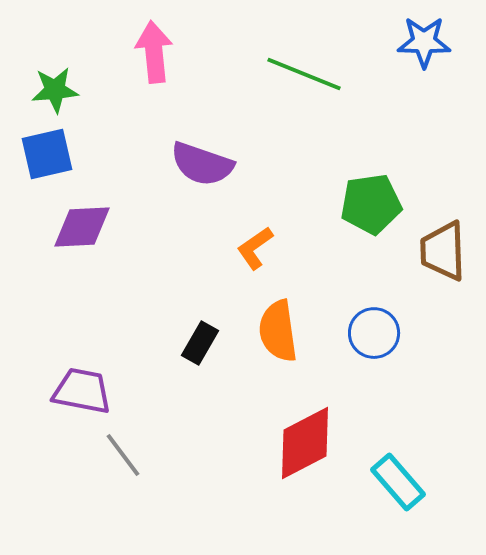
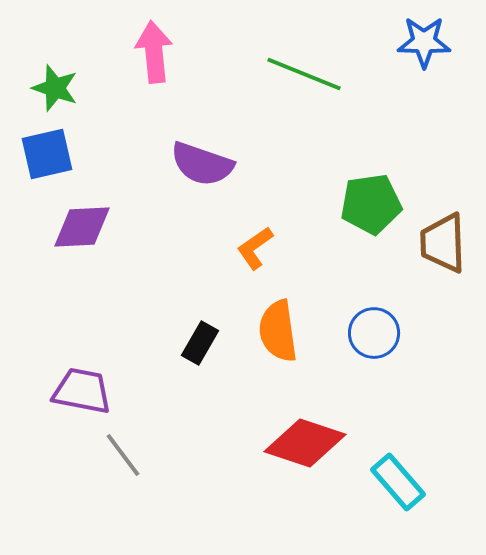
green star: moved 2 px up; rotated 24 degrees clockwise
brown trapezoid: moved 8 px up
red diamond: rotated 46 degrees clockwise
